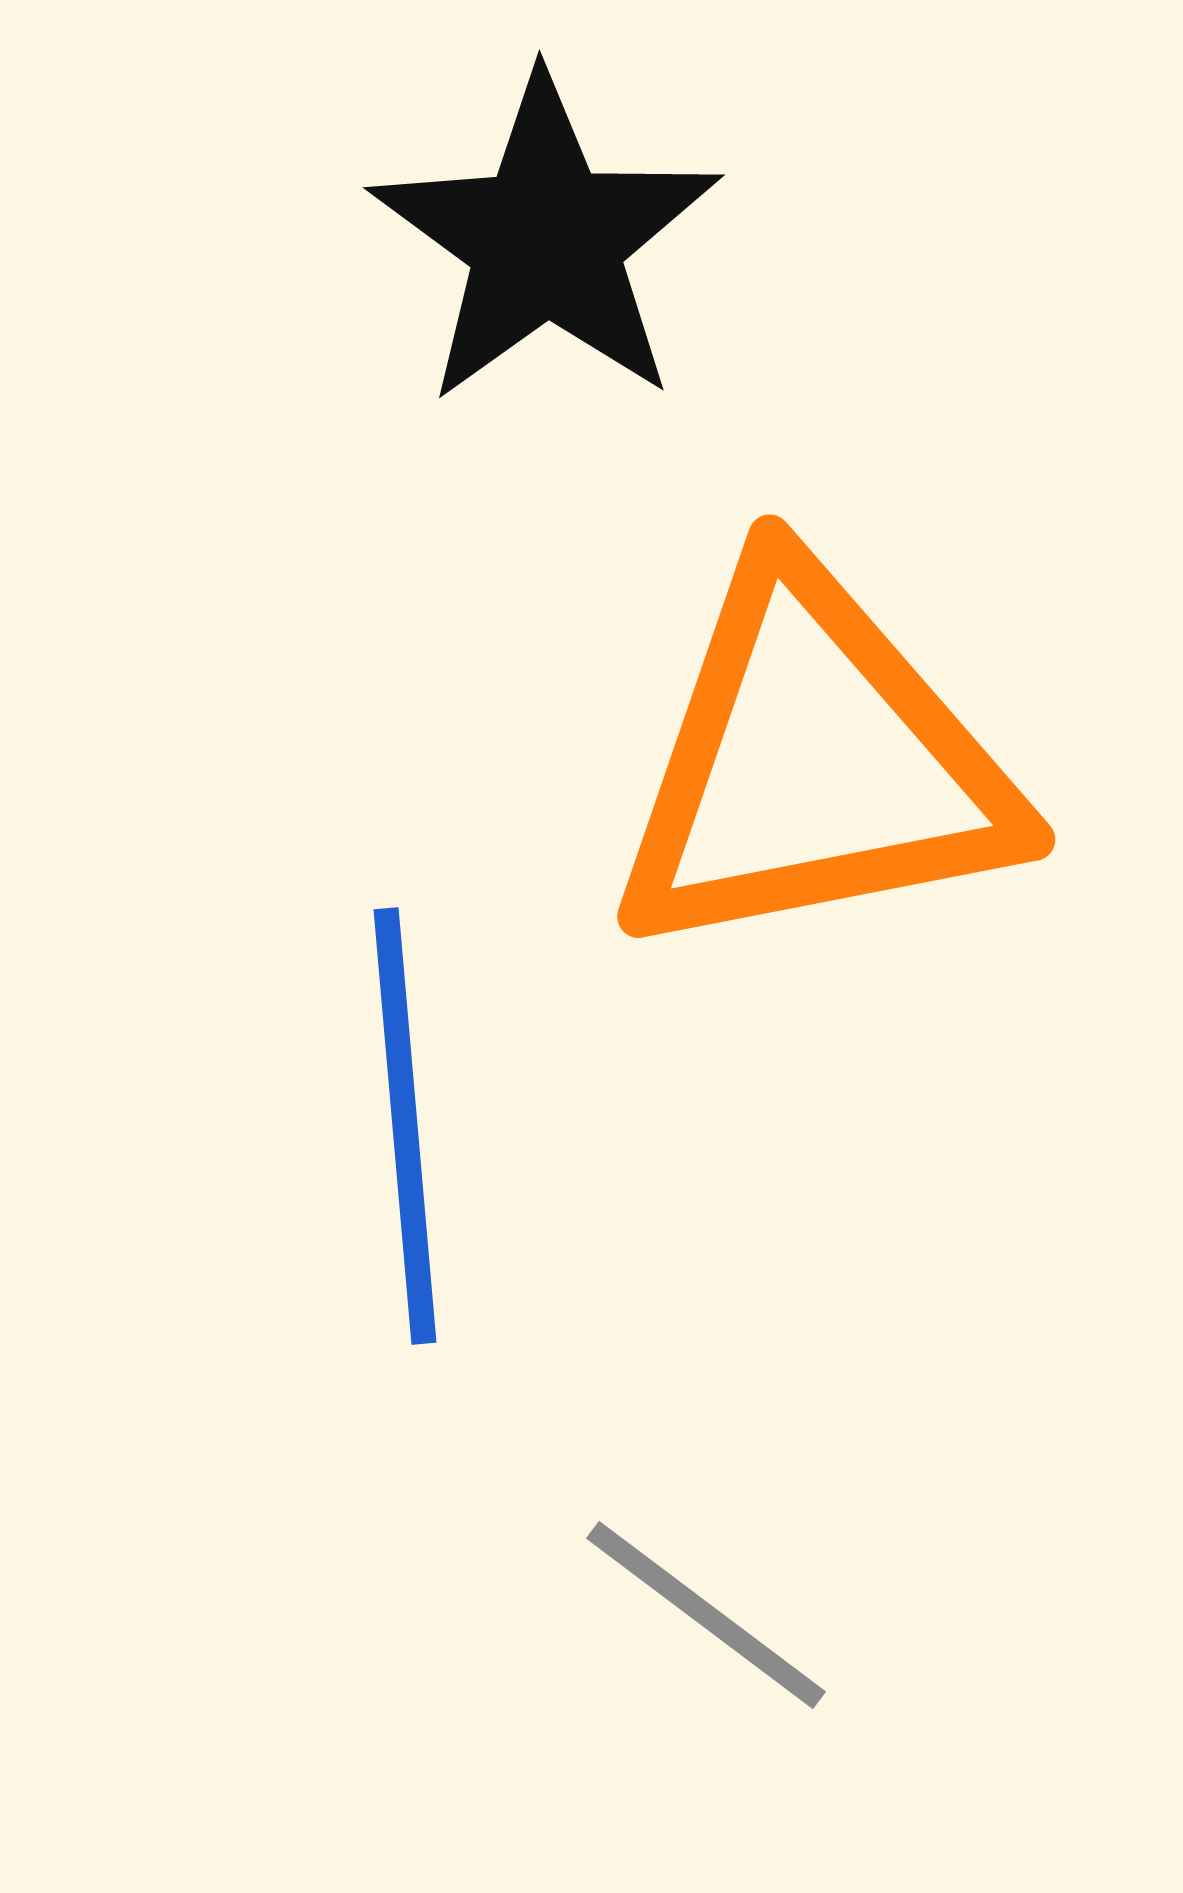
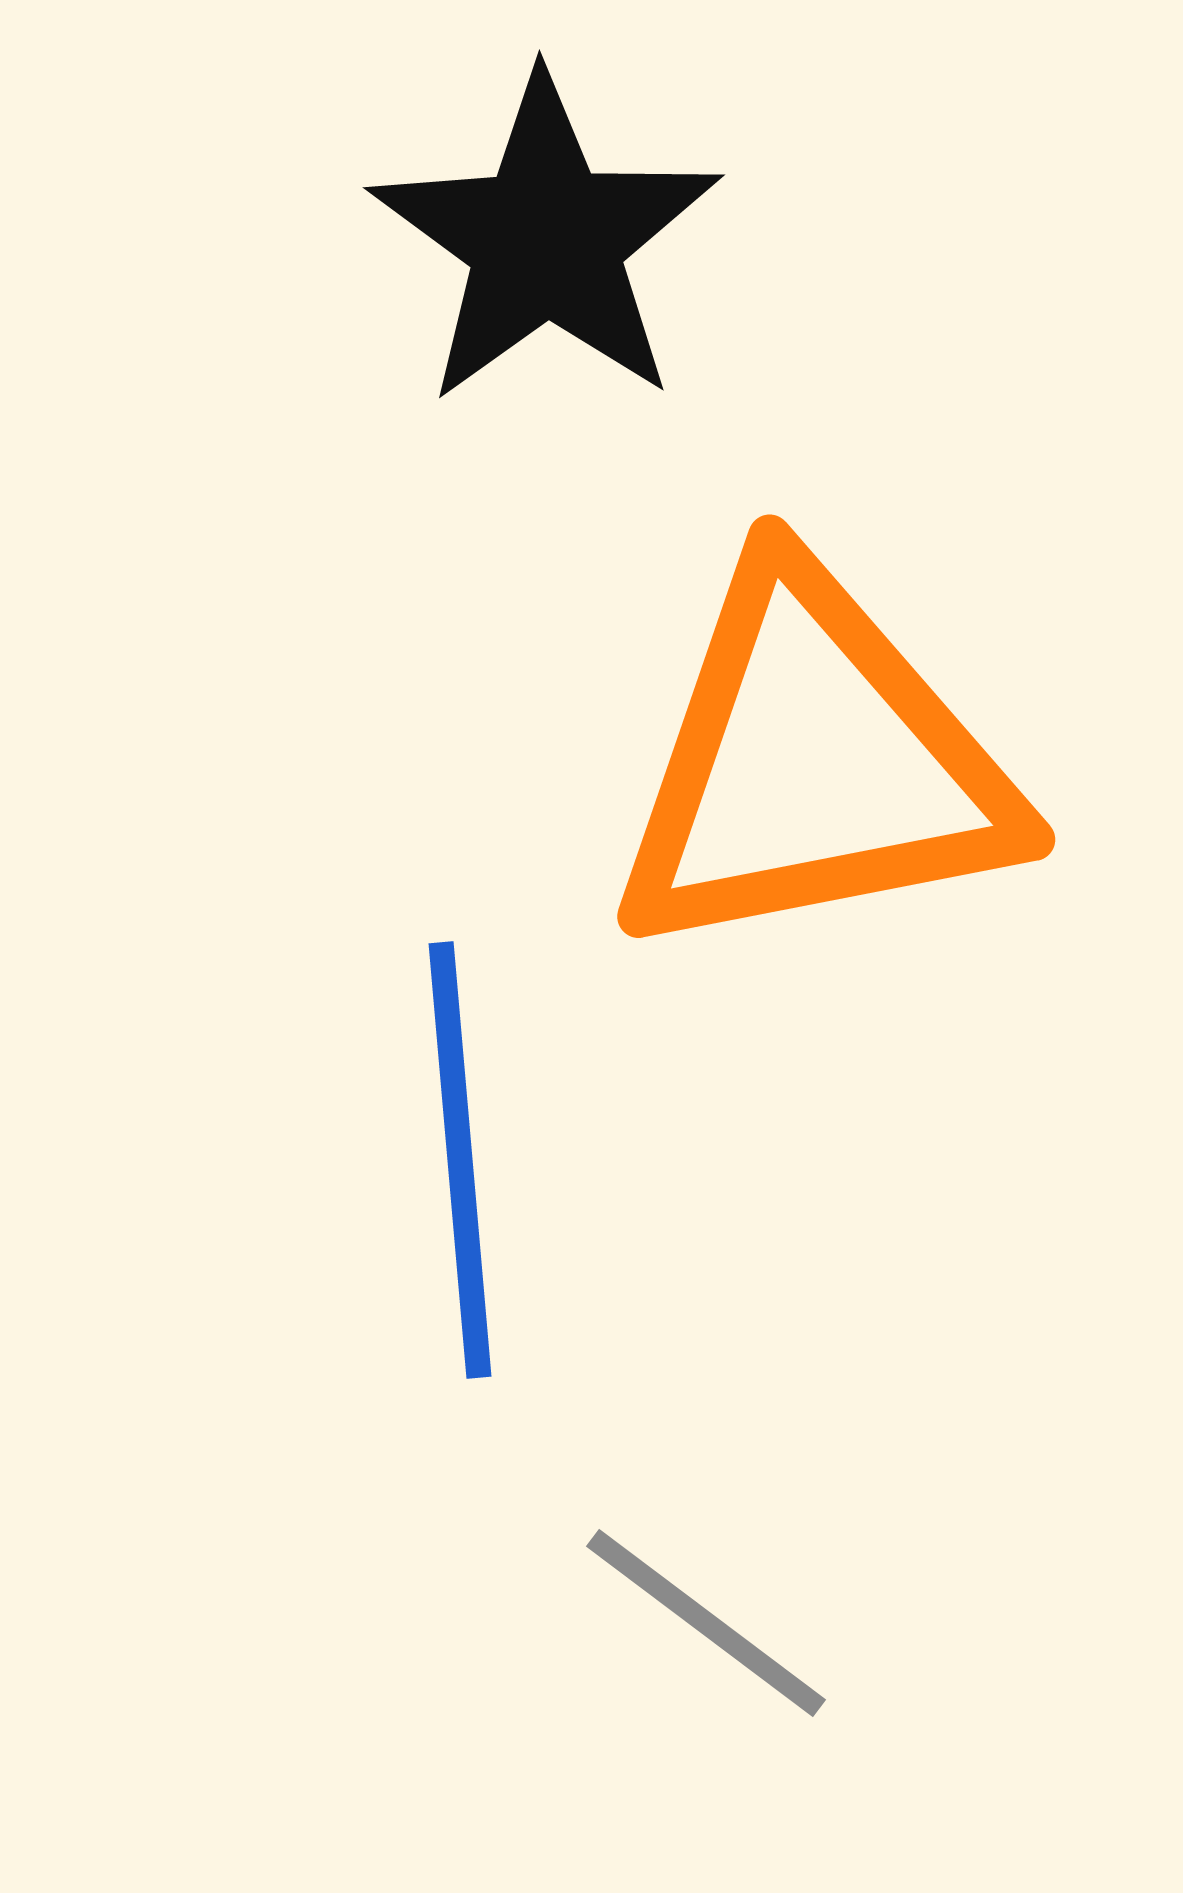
blue line: moved 55 px right, 34 px down
gray line: moved 8 px down
